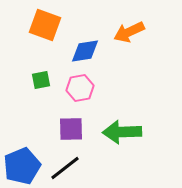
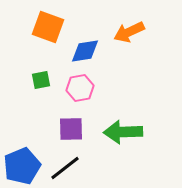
orange square: moved 3 px right, 2 px down
green arrow: moved 1 px right
